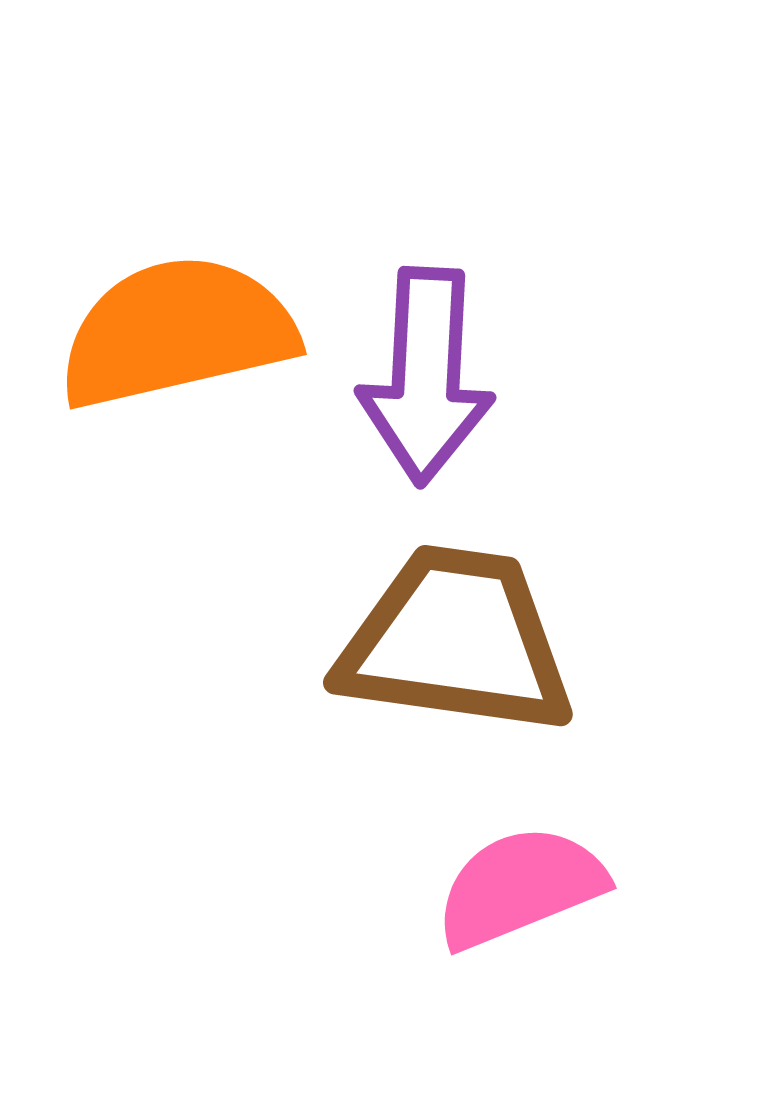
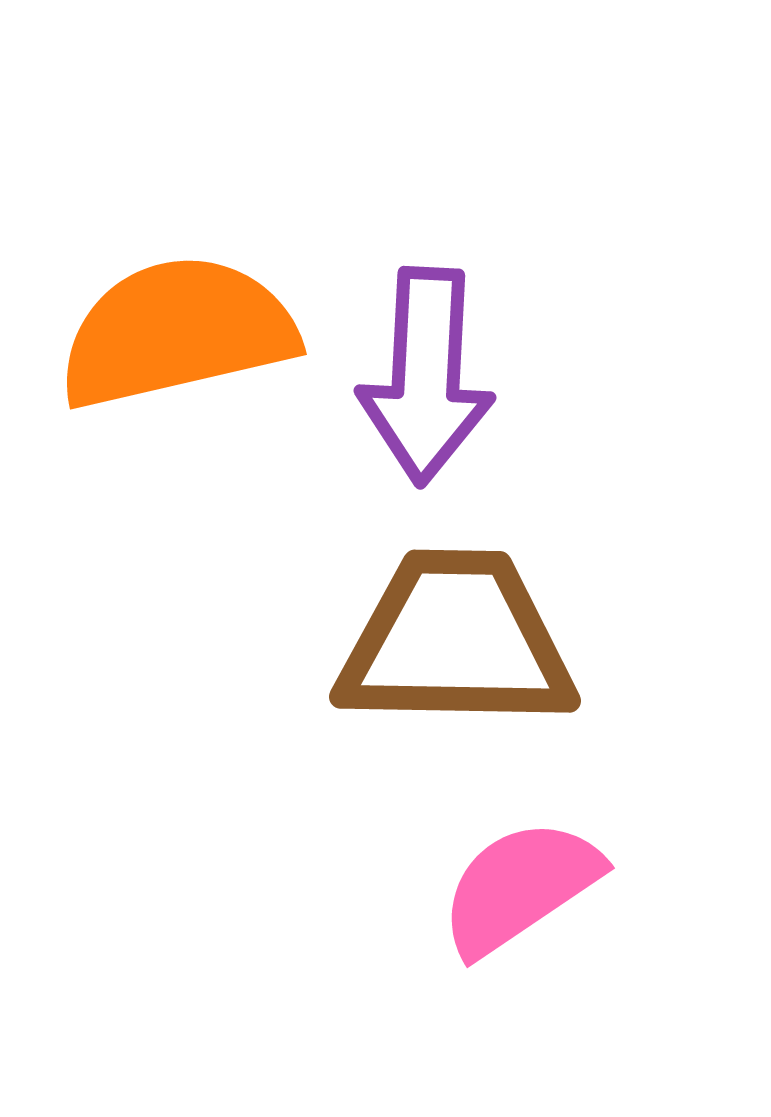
brown trapezoid: rotated 7 degrees counterclockwise
pink semicircle: rotated 12 degrees counterclockwise
